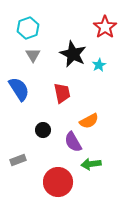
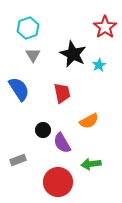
purple semicircle: moved 11 px left, 1 px down
